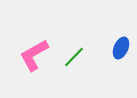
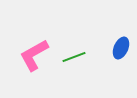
green line: rotated 25 degrees clockwise
